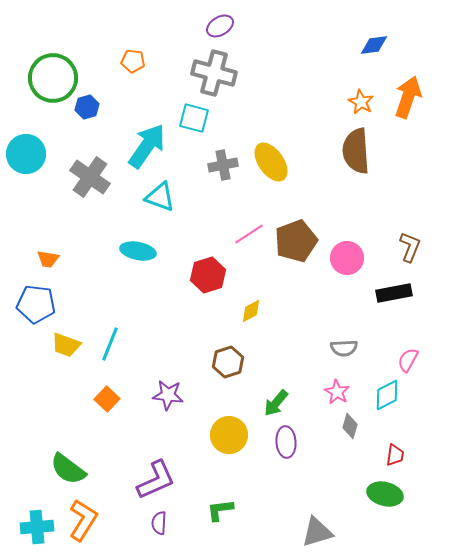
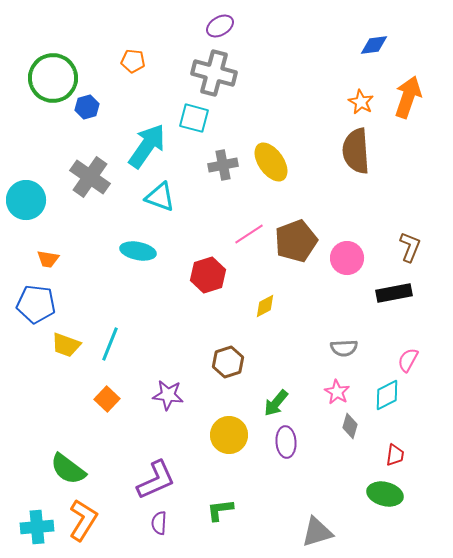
cyan circle at (26, 154): moved 46 px down
yellow diamond at (251, 311): moved 14 px right, 5 px up
